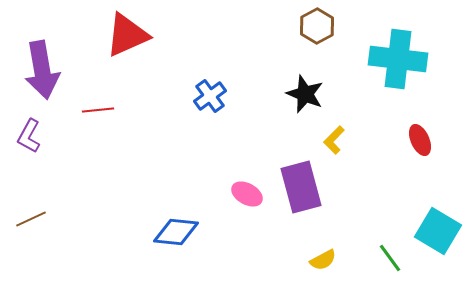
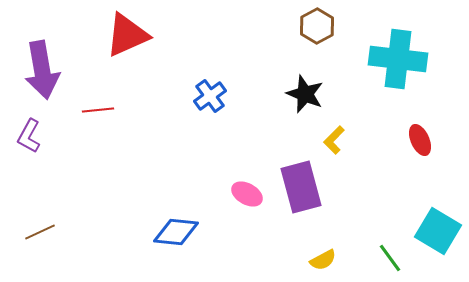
brown line: moved 9 px right, 13 px down
